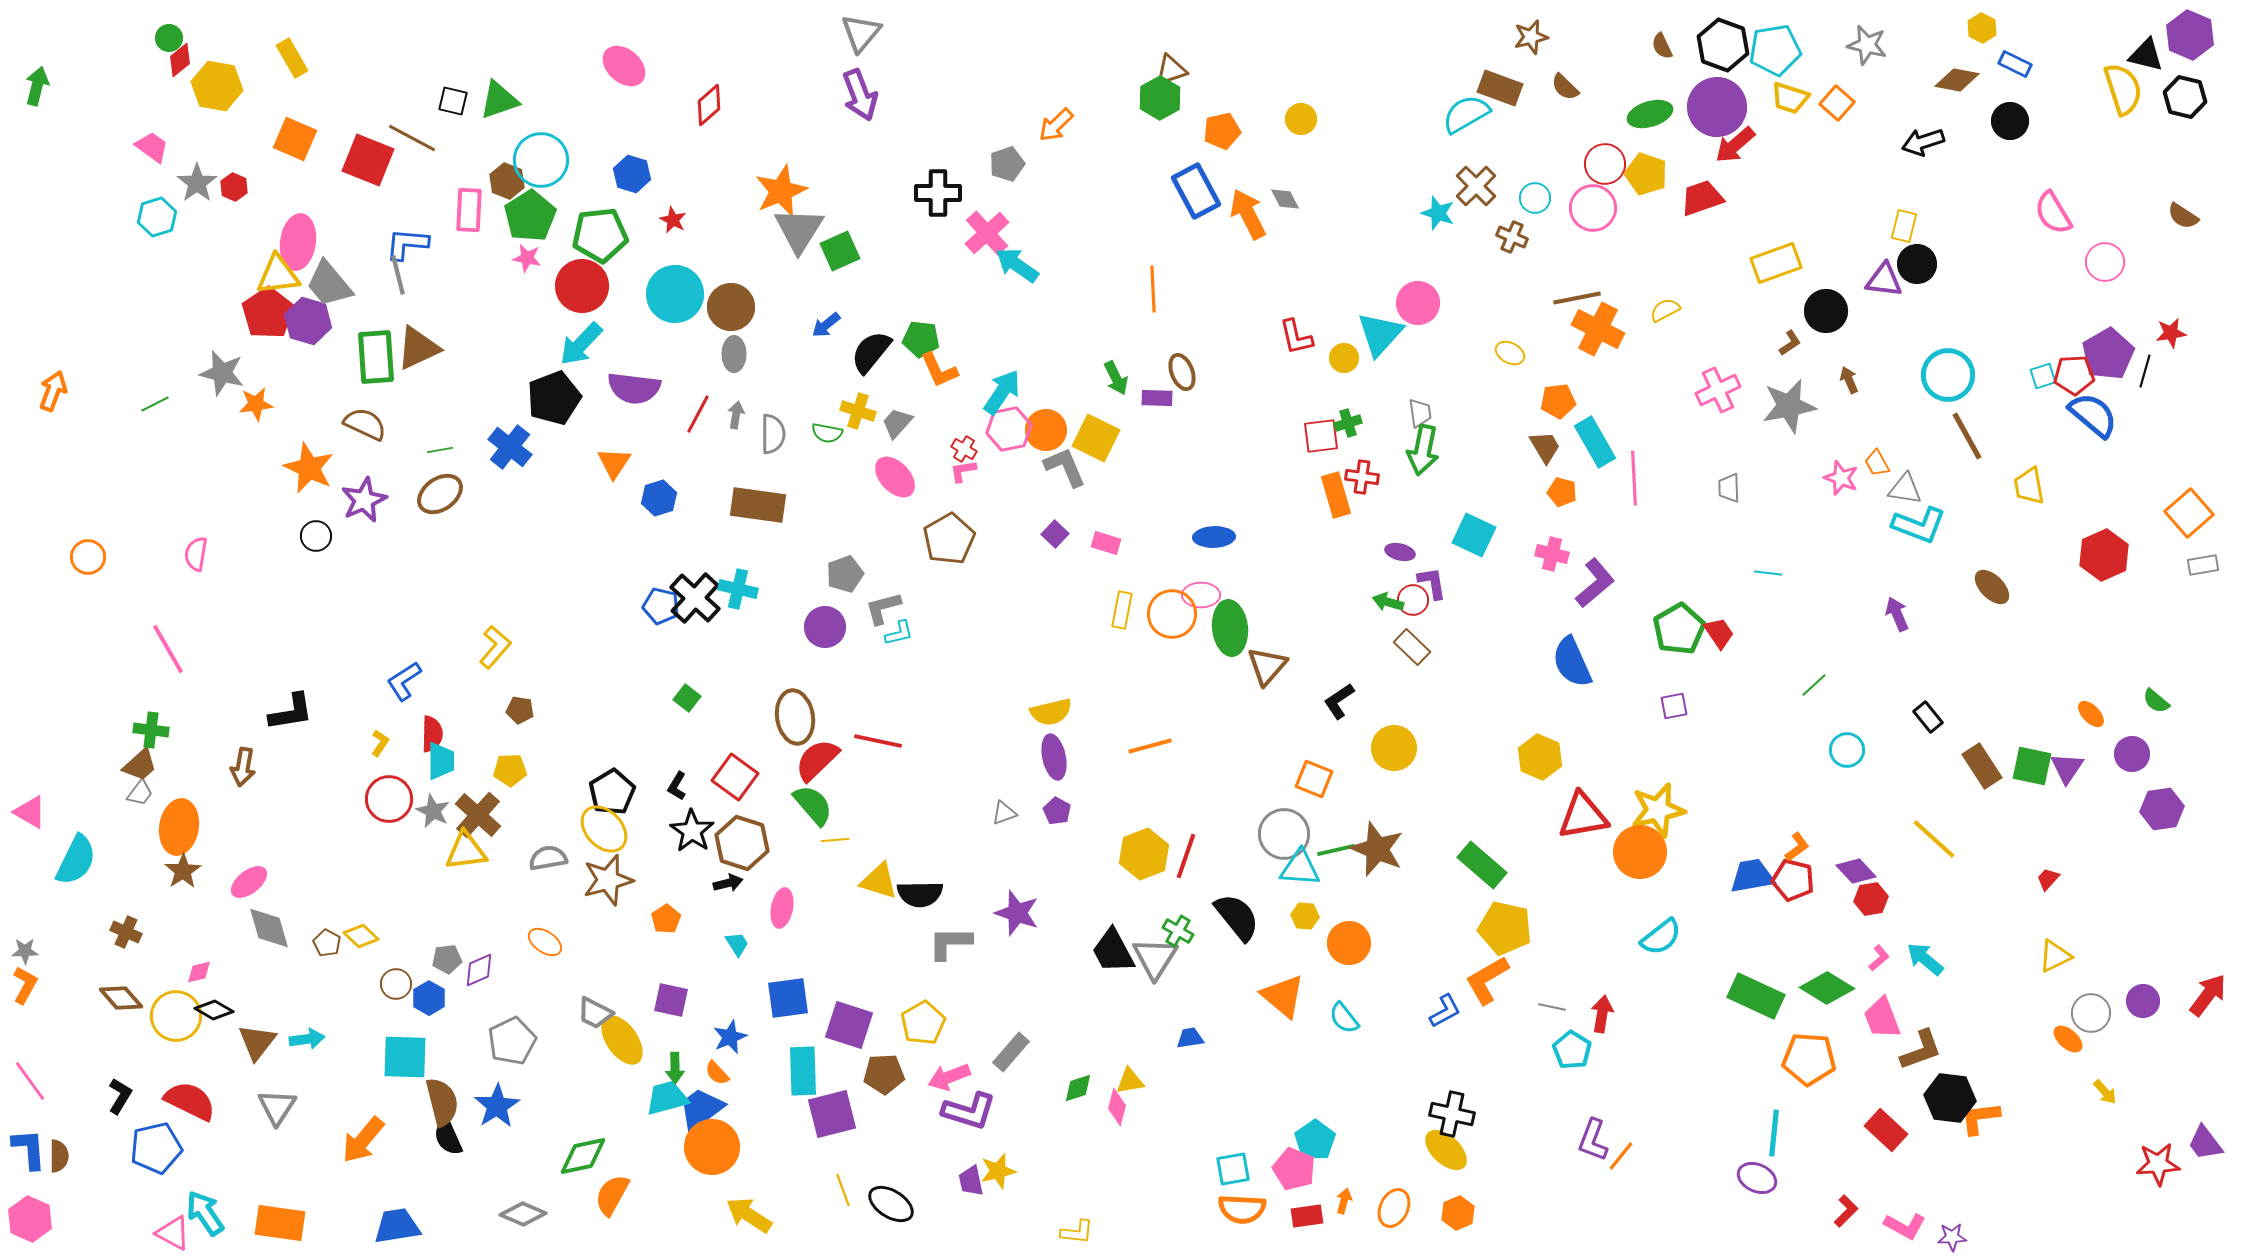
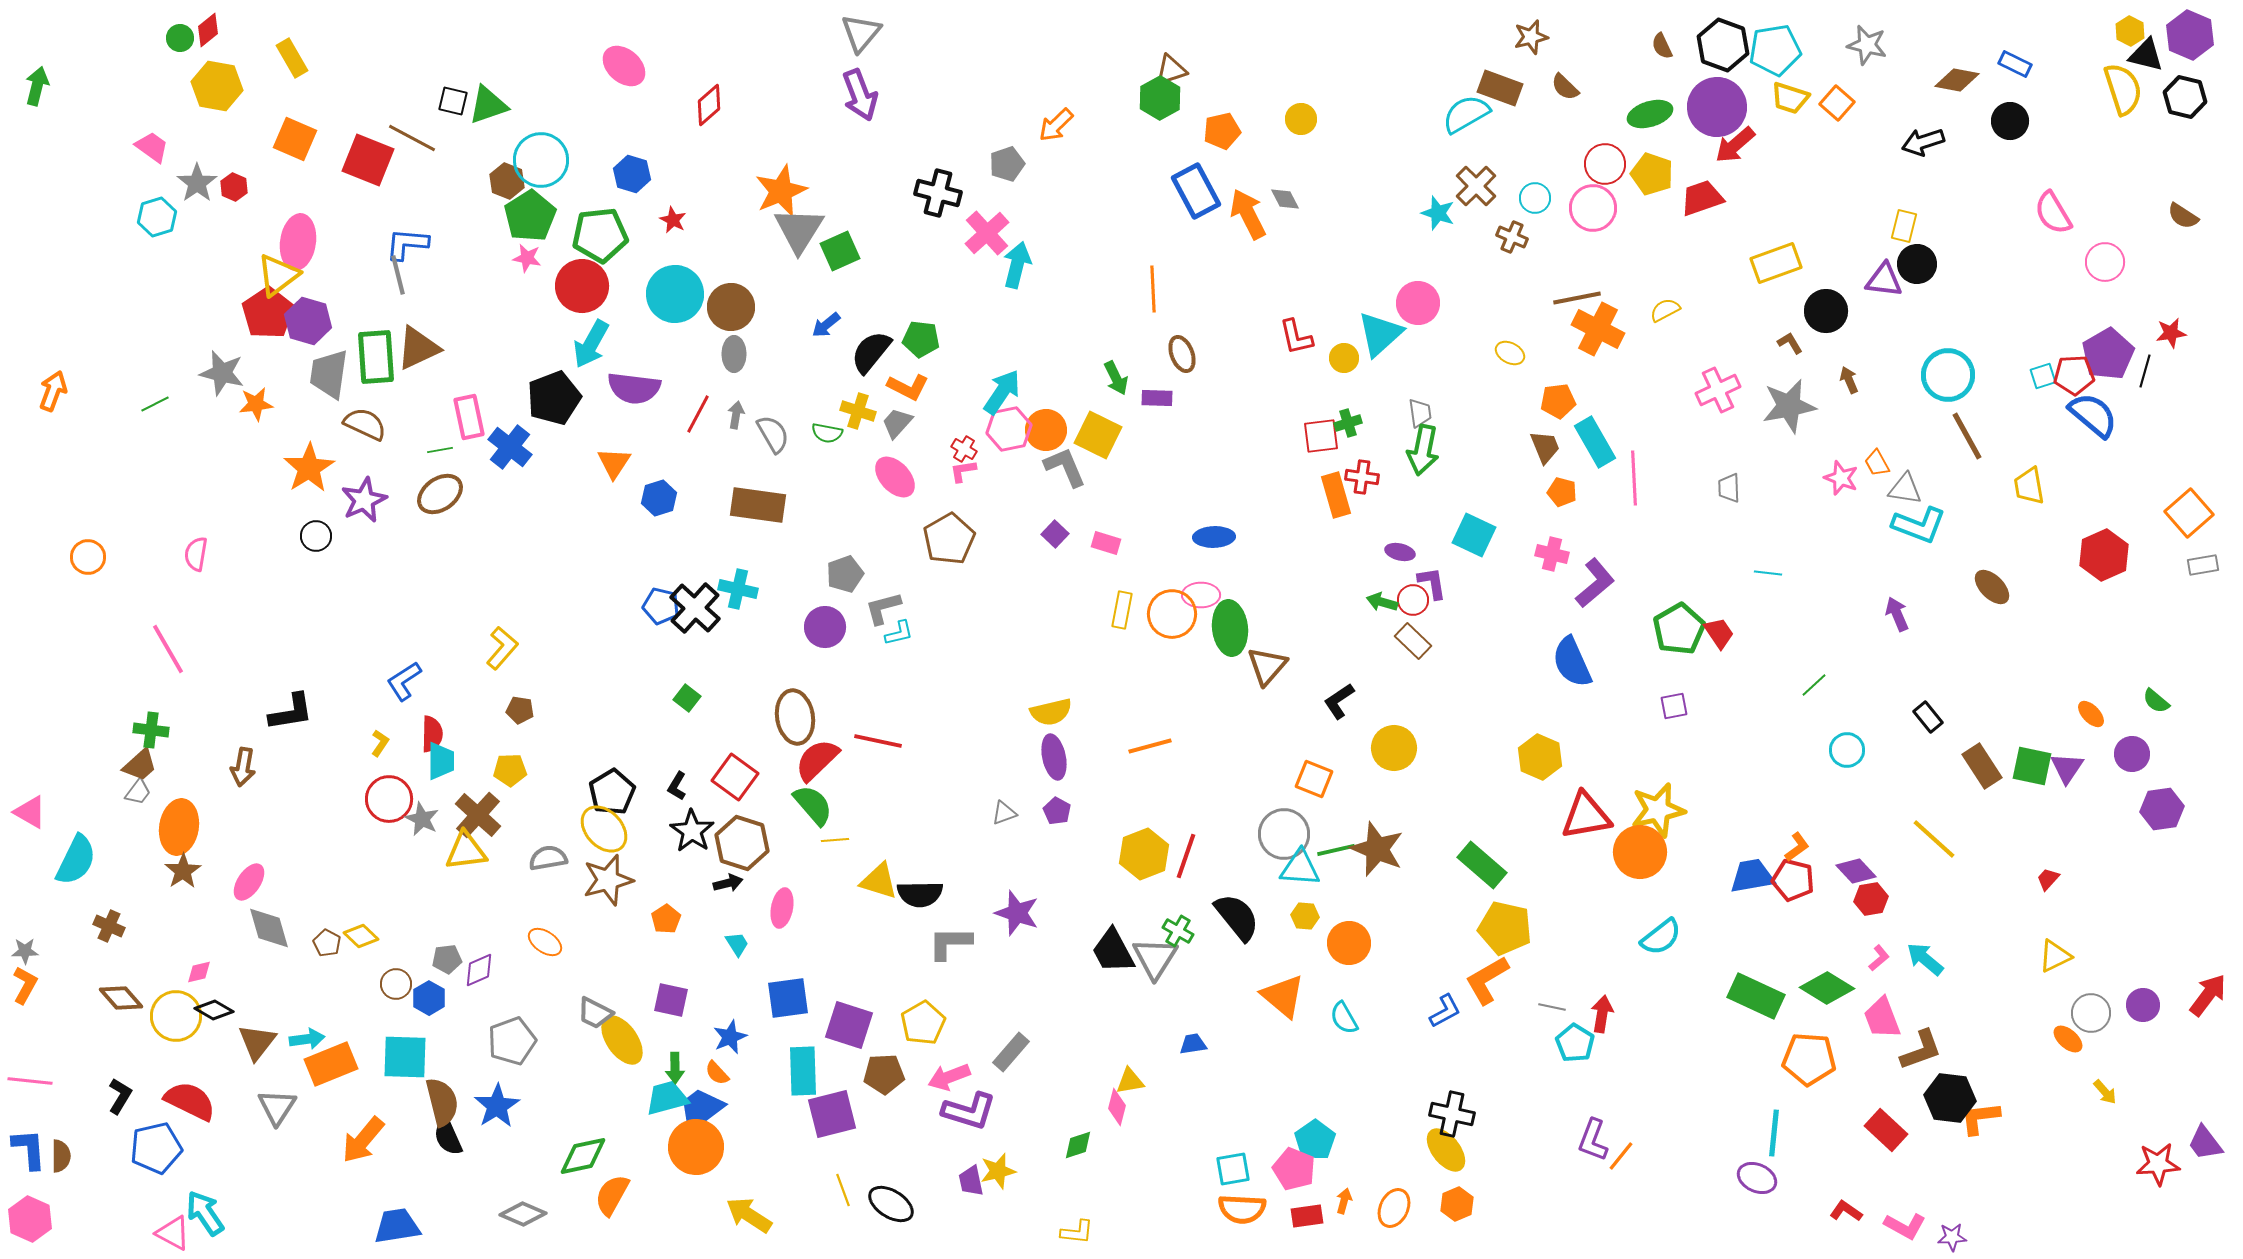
yellow hexagon at (1982, 28): moved 148 px right, 3 px down
green circle at (169, 38): moved 11 px right
red diamond at (180, 60): moved 28 px right, 30 px up
green triangle at (499, 100): moved 11 px left, 5 px down
yellow pentagon at (1646, 174): moved 6 px right
black cross at (938, 193): rotated 15 degrees clockwise
pink rectangle at (469, 210): moved 207 px down; rotated 15 degrees counterclockwise
cyan arrow at (1017, 265): rotated 69 degrees clockwise
yellow triangle at (278, 275): rotated 30 degrees counterclockwise
gray trapezoid at (329, 284): moved 90 px down; rotated 48 degrees clockwise
cyan triangle at (1380, 334): rotated 6 degrees clockwise
brown L-shape at (1790, 343): rotated 88 degrees counterclockwise
cyan arrow at (581, 344): moved 10 px right; rotated 15 degrees counterclockwise
orange L-shape at (939, 370): moved 31 px left, 17 px down; rotated 39 degrees counterclockwise
brown ellipse at (1182, 372): moved 18 px up
gray semicircle at (773, 434): rotated 30 degrees counterclockwise
yellow square at (1096, 438): moved 2 px right, 3 px up
brown trapezoid at (1545, 447): rotated 9 degrees clockwise
orange star at (309, 468): rotated 15 degrees clockwise
black cross at (695, 598): moved 10 px down
green arrow at (1388, 602): moved 6 px left
yellow L-shape at (495, 647): moved 7 px right, 1 px down
brown rectangle at (1412, 647): moved 1 px right, 6 px up
gray trapezoid at (140, 793): moved 2 px left, 1 px up
gray star at (433, 811): moved 11 px left, 8 px down
red triangle at (1583, 816): moved 3 px right
pink ellipse at (249, 882): rotated 18 degrees counterclockwise
brown cross at (126, 932): moved 17 px left, 6 px up
purple circle at (2143, 1001): moved 4 px down
cyan semicircle at (1344, 1018): rotated 8 degrees clockwise
blue trapezoid at (1190, 1038): moved 3 px right, 6 px down
gray pentagon at (512, 1041): rotated 6 degrees clockwise
cyan pentagon at (1572, 1050): moved 3 px right, 7 px up
pink line at (30, 1081): rotated 48 degrees counterclockwise
green diamond at (1078, 1088): moved 57 px down
orange circle at (712, 1147): moved 16 px left
yellow ellipse at (1446, 1150): rotated 9 degrees clockwise
brown semicircle at (59, 1156): moved 2 px right
red L-shape at (1846, 1211): rotated 100 degrees counterclockwise
orange hexagon at (1458, 1213): moved 1 px left, 9 px up
orange rectangle at (280, 1223): moved 51 px right, 159 px up; rotated 30 degrees counterclockwise
